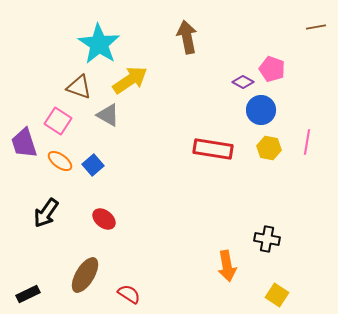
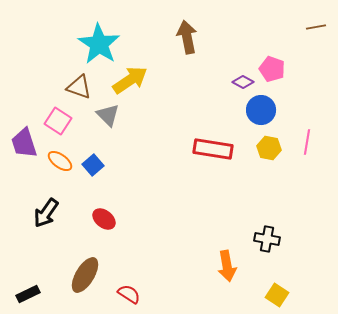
gray triangle: rotated 15 degrees clockwise
